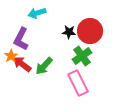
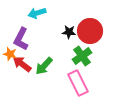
orange star: moved 1 px left, 2 px up; rotated 24 degrees counterclockwise
